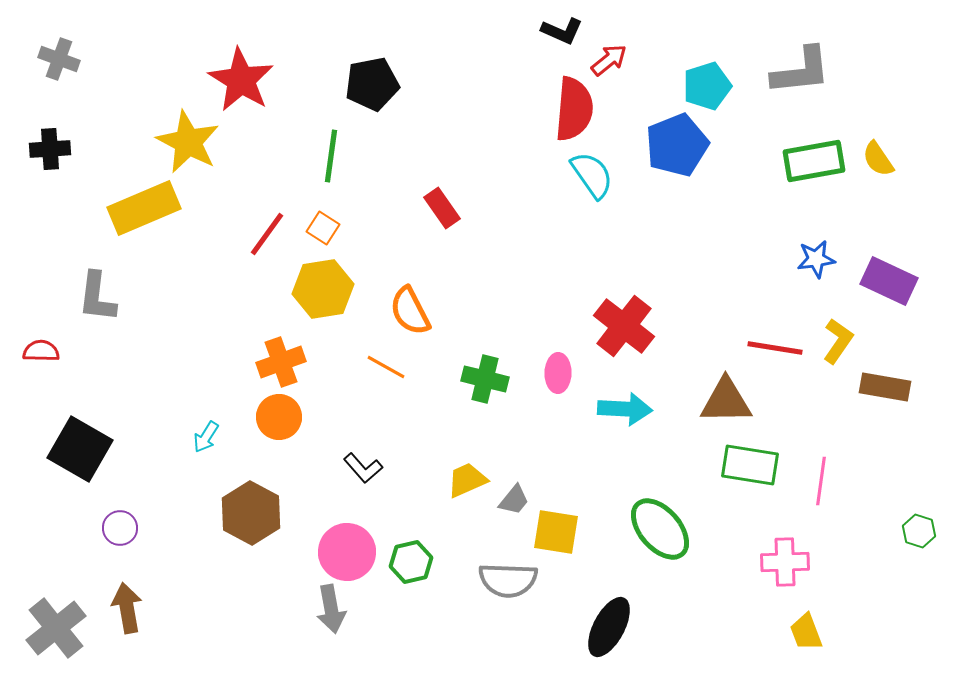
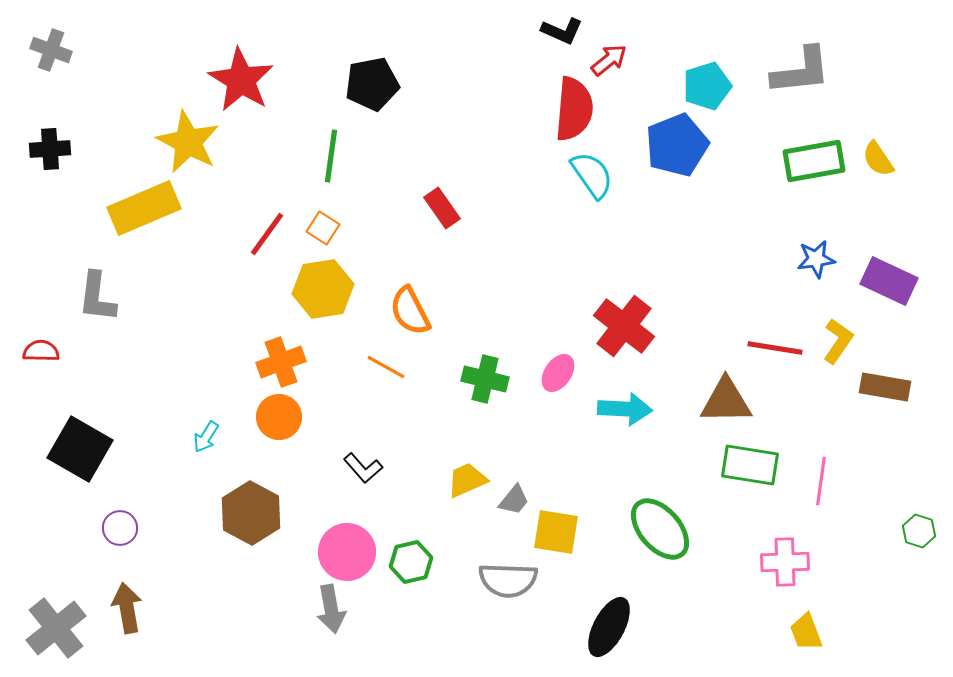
gray cross at (59, 59): moved 8 px left, 9 px up
pink ellipse at (558, 373): rotated 33 degrees clockwise
